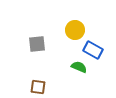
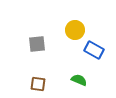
blue rectangle: moved 1 px right
green semicircle: moved 13 px down
brown square: moved 3 px up
